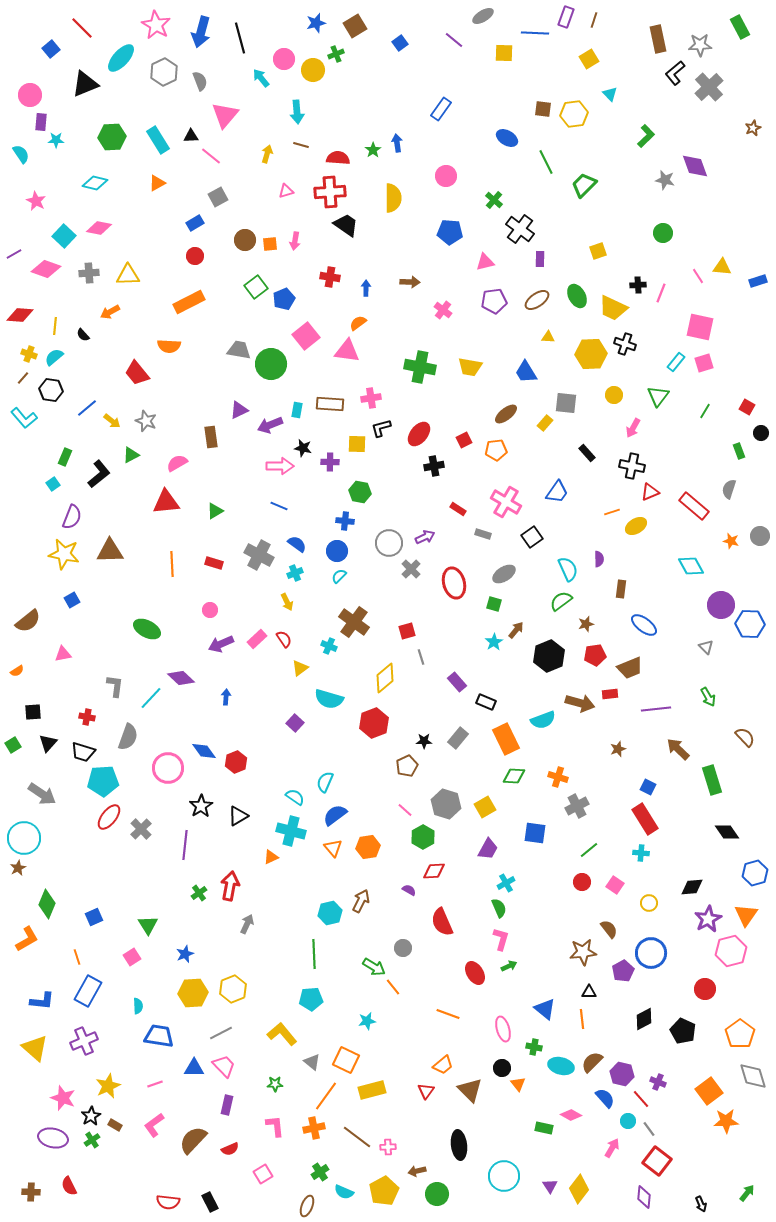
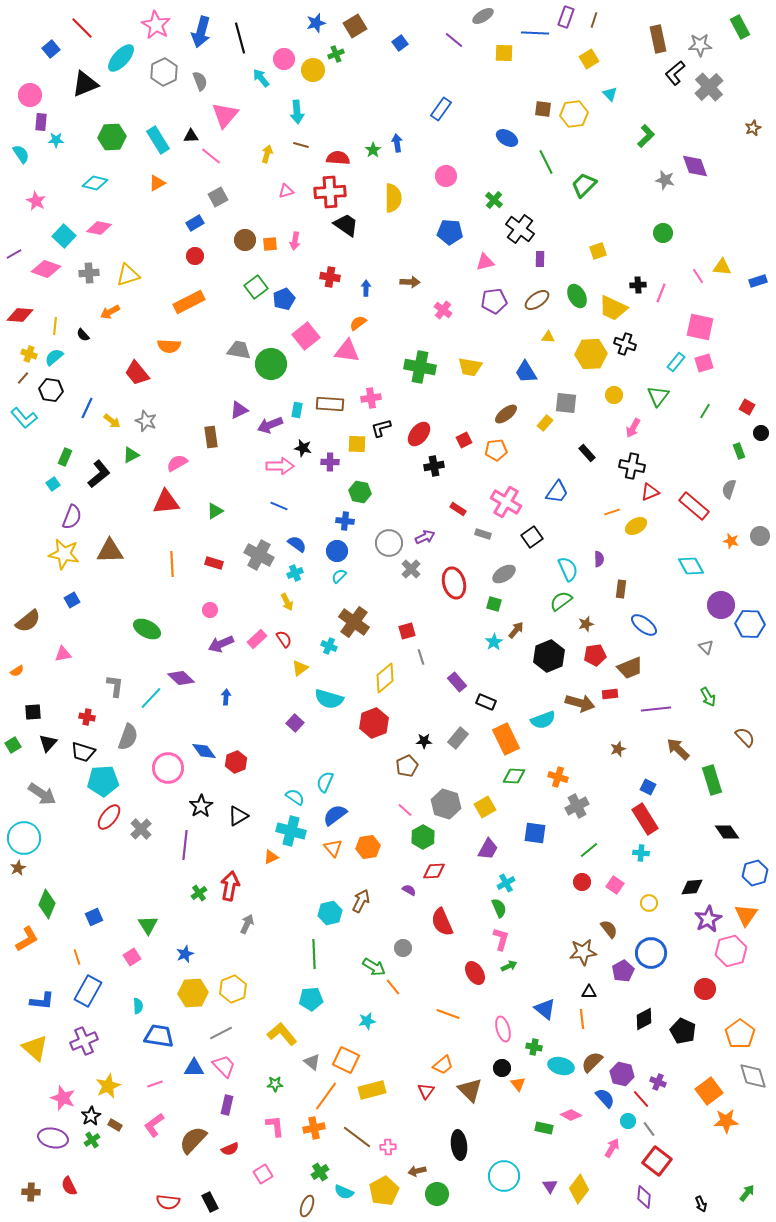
yellow triangle at (128, 275): rotated 15 degrees counterclockwise
blue line at (87, 408): rotated 25 degrees counterclockwise
